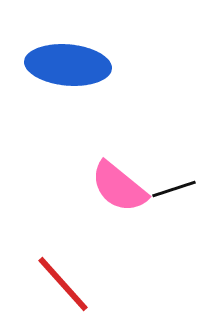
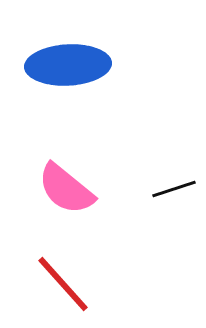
blue ellipse: rotated 8 degrees counterclockwise
pink semicircle: moved 53 px left, 2 px down
